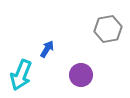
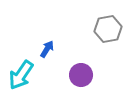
cyan arrow: rotated 12 degrees clockwise
